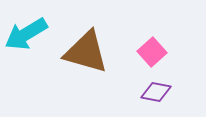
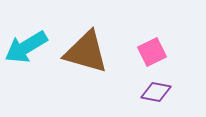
cyan arrow: moved 13 px down
pink square: rotated 16 degrees clockwise
